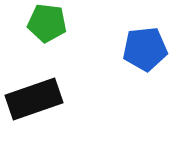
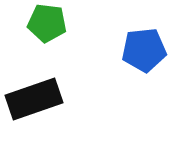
blue pentagon: moved 1 px left, 1 px down
